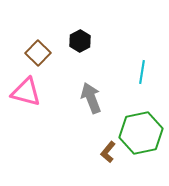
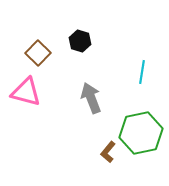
black hexagon: rotated 15 degrees counterclockwise
